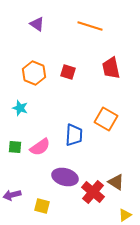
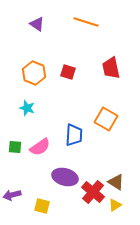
orange line: moved 4 px left, 4 px up
cyan star: moved 7 px right
yellow triangle: moved 10 px left, 10 px up
